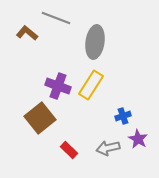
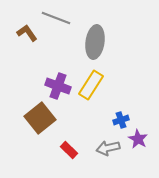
brown L-shape: rotated 15 degrees clockwise
blue cross: moved 2 px left, 4 px down
